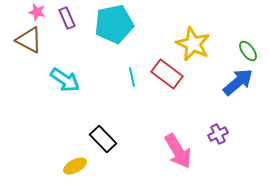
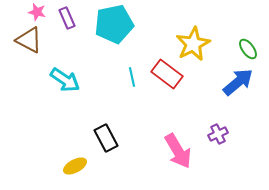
yellow star: rotated 20 degrees clockwise
green ellipse: moved 2 px up
black rectangle: moved 3 px right, 1 px up; rotated 16 degrees clockwise
